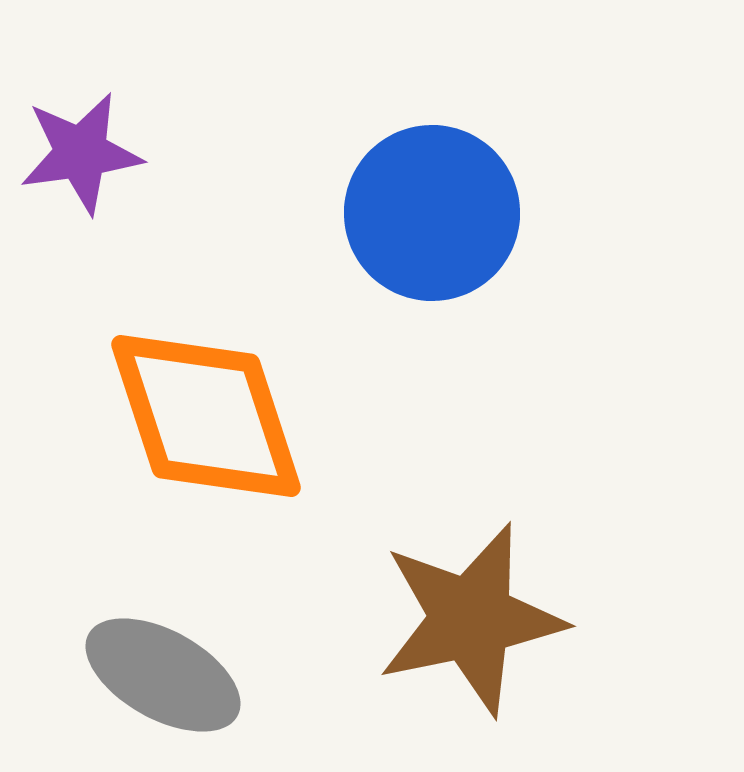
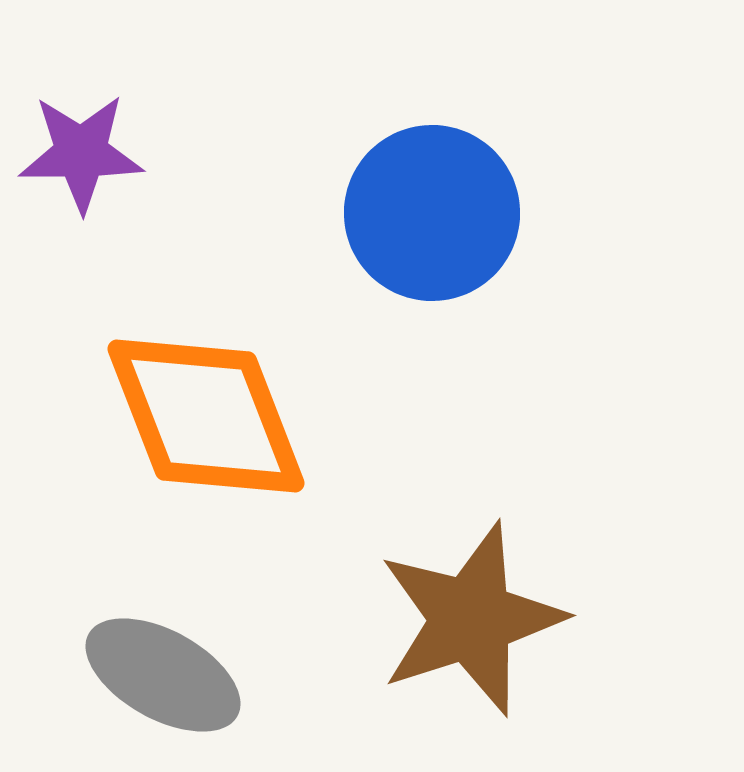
purple star: rotated 8 degrees clockwise
orange diamond: rotated 3 degrees counterclockwise
brown star: rotated 6 degrees counterclockwise
